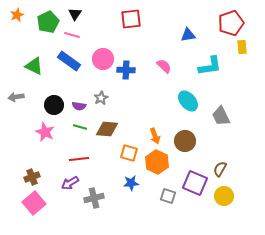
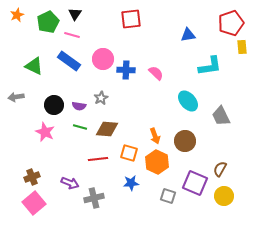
pink semicircle: moved 8 px left, 7 px down
red line: moved 19 px right
purple arrow: rotated 126 degrees counterclockwise
